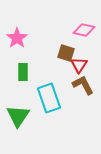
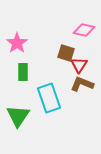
pink star: moved 5 px down
brown L-shape: moved 1 px left, 1 px up; rotated 40 degrees counterclockwise
